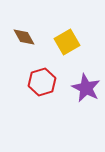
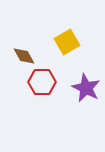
brown diamond: moved 19 px down
red hexagon: rotated 16 degrees clockwise
